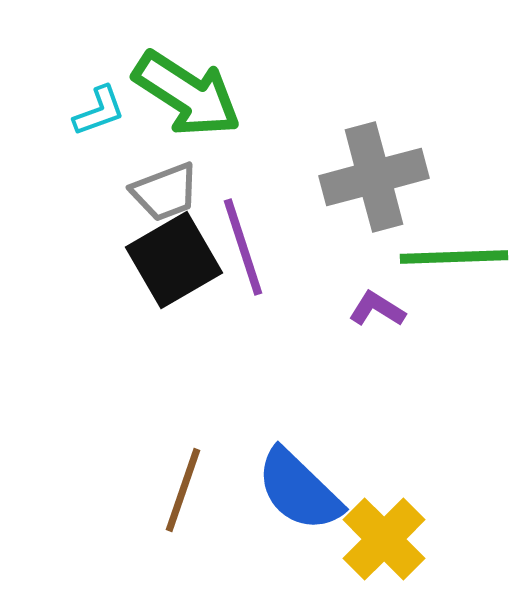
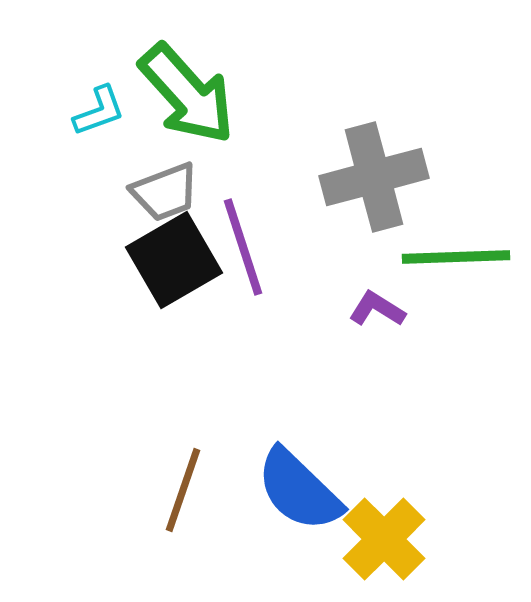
green arrow: rotated 15 degrees clockwise
green line: moved 2 px right
